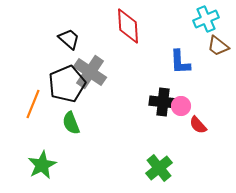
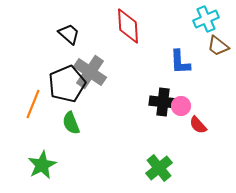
black trapezoid: moved 5 px up
